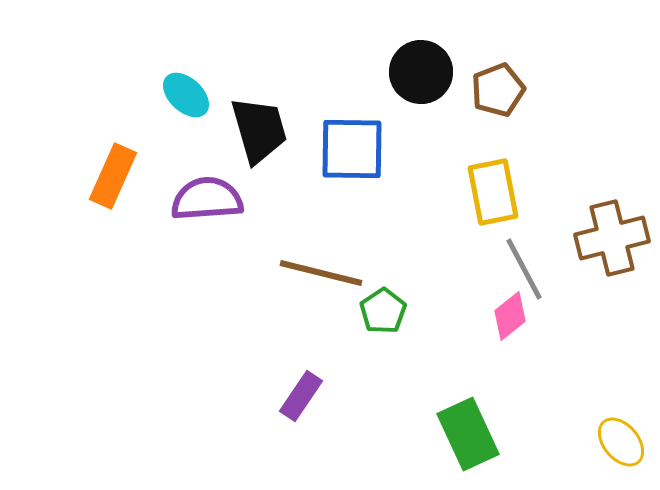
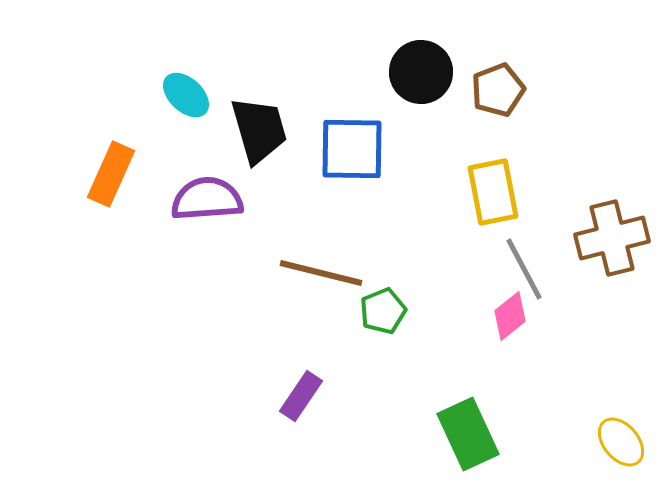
orange rectangle: moved 2 px left, 2 px up
green pentagon: rotated 12 degrees clockwise
